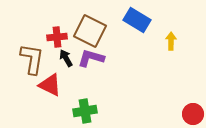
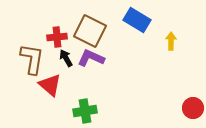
purple L-shape: rotated 8 degrees clockwise
red triangle: rotated 15 degrees clockwise
red circle: moved 6 px up
